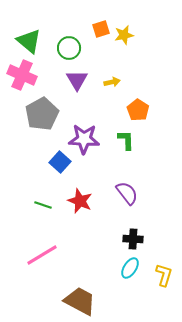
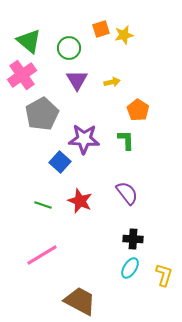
pink cross: rotated 32 degrees clockwise
